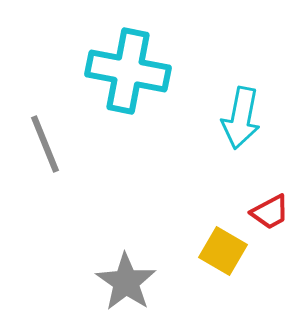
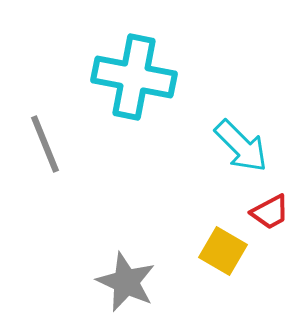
cyan cross: moved 6 px right, 6 px down
cyan arrow: moved 28 px down; rotated 56 degrees counterclockwise
gray star: rotated 10 degrees counterclockwise
